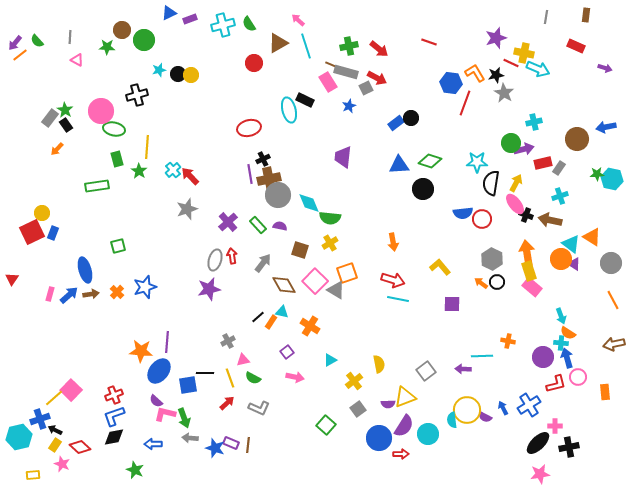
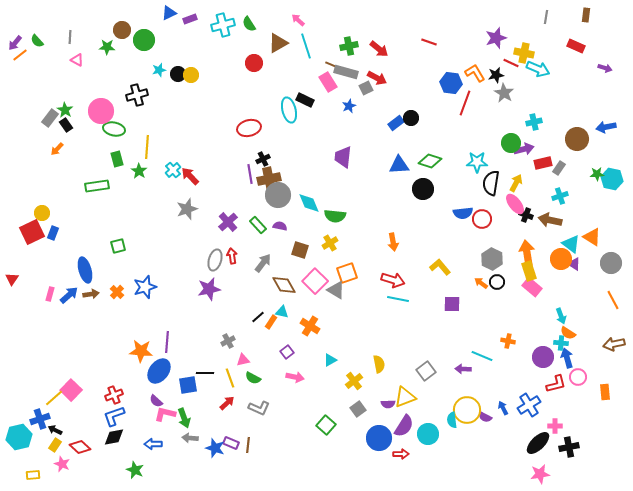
green semicircle at (330, 218): moved 5 px right, 2 px up
cyan line at (482, 356): rotated 25 degrees clockwise
